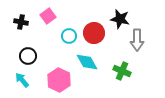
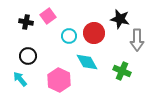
black cross: moved 5 px right
cyan arrow: moved 2 px left, 1 px up
